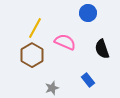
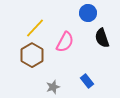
yellow line: rotated 15 degrees clockwise
pink semicircle: rotated 95 degrees clockwise
black semicircle: moved 11 px up
blue rectangle: moved 1 px left, 1 px down
gray star: moved 1 px right, 1 px up
